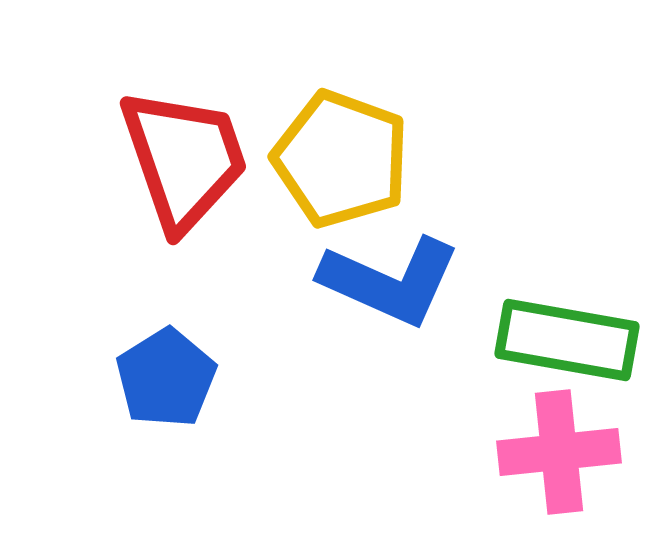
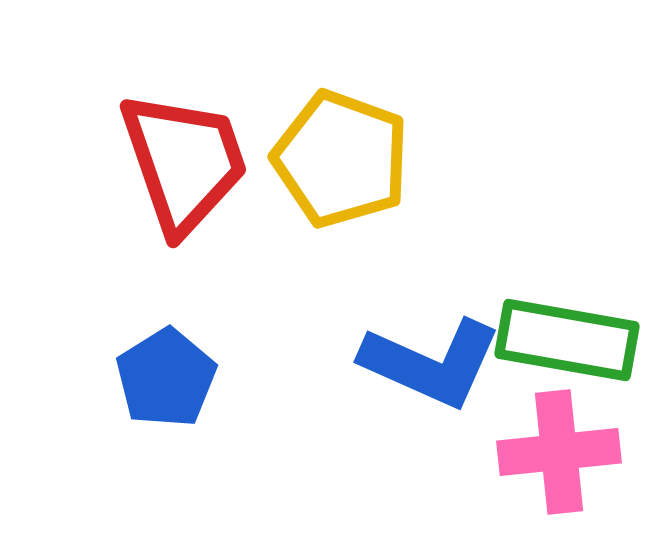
red trapezoid: moved 3 px down
blue L-shape: moved 41 px right, 82 px down
